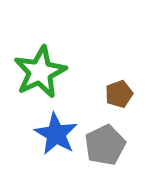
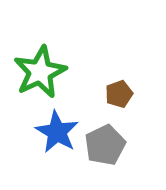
blue star: moved 1 px right, 2 px up
